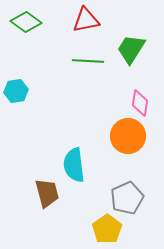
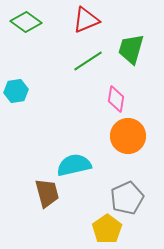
red triangle: rotated 12 degrees counterclockwise
green trapezoid: rotated 16 degrees counterclockwise
green line: rotated 36 degrees counterclockwise
pink diamond: moved 24 px left, 4 px up
cyan semicircle: rotated 84 degrees clockwise
